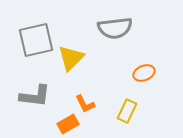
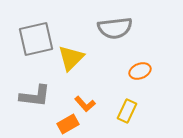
gray square: moved 1 px up
orange ellipse: moved 4 px left, 2 px up
orange L-shape: rotated 15 degrees counterclockwise
